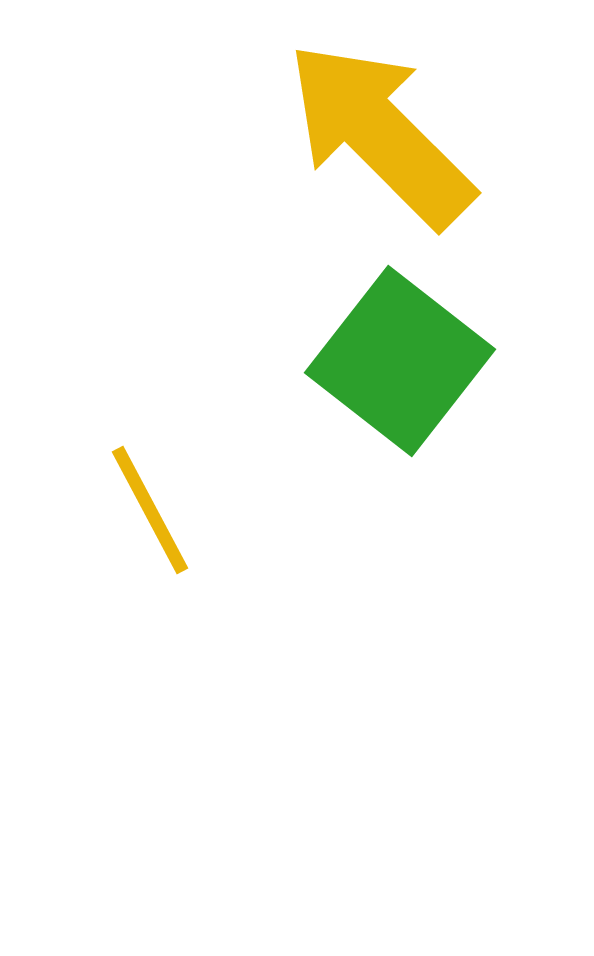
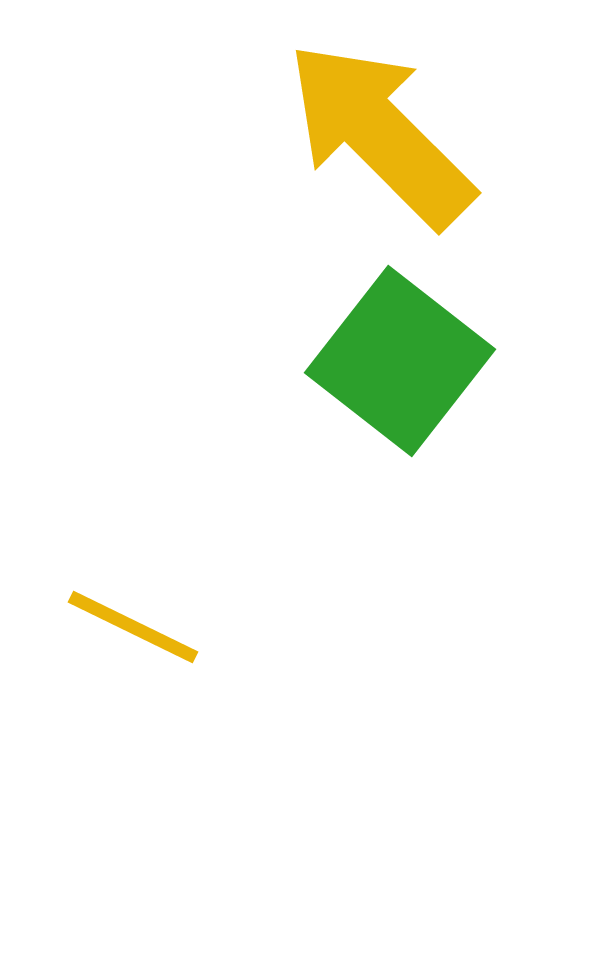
yellow line: moved 17 px left, 117 px down; rotated 36 degrees counterclockwise
